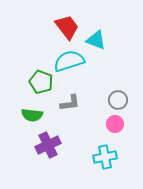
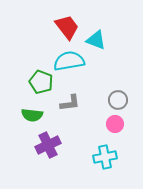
cyan semicircle: rotated 8 degrees clockwise
